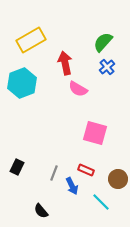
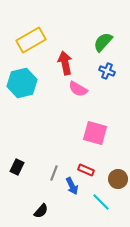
blue cross: moved 4 px down; rotated 28 degrees counterclockwise
cyan hexagon: rotated 8 degrees clockwise
black semicircle: rotated 98 degrees counterclockwise
